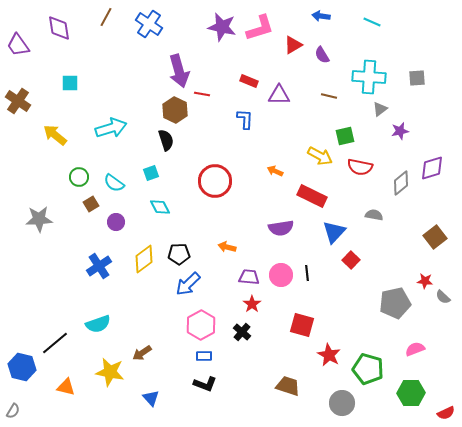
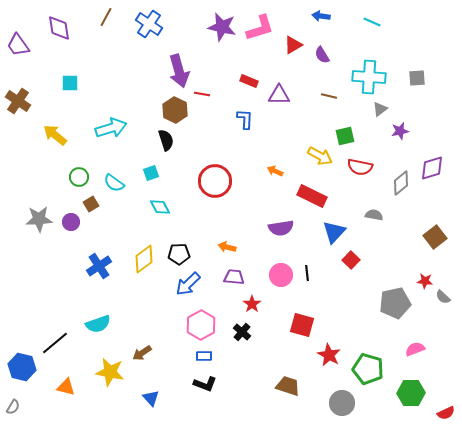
purple circle at (116, 222): moved 45 px left
purple trapezoid at (249, 277): moved 15 px left
gray semicircle at (13, 411): moved 4 px up
